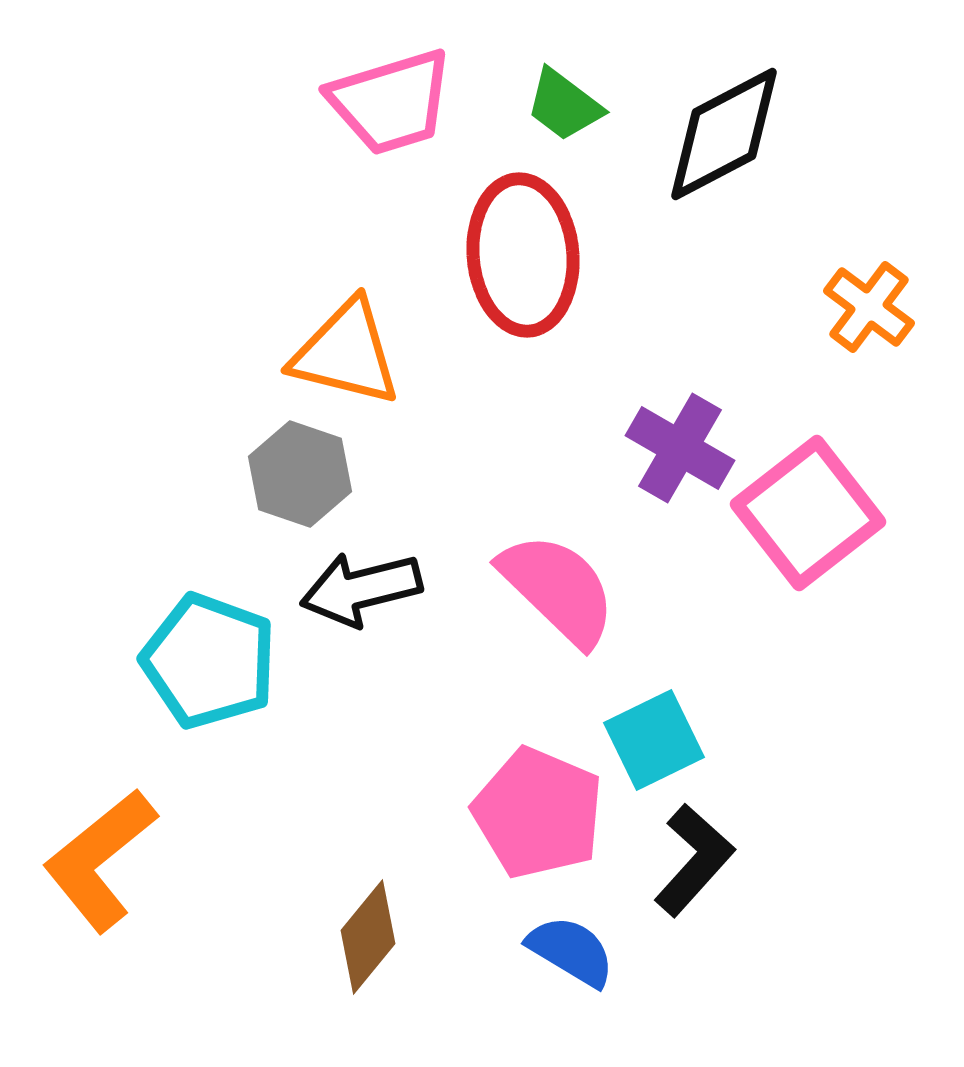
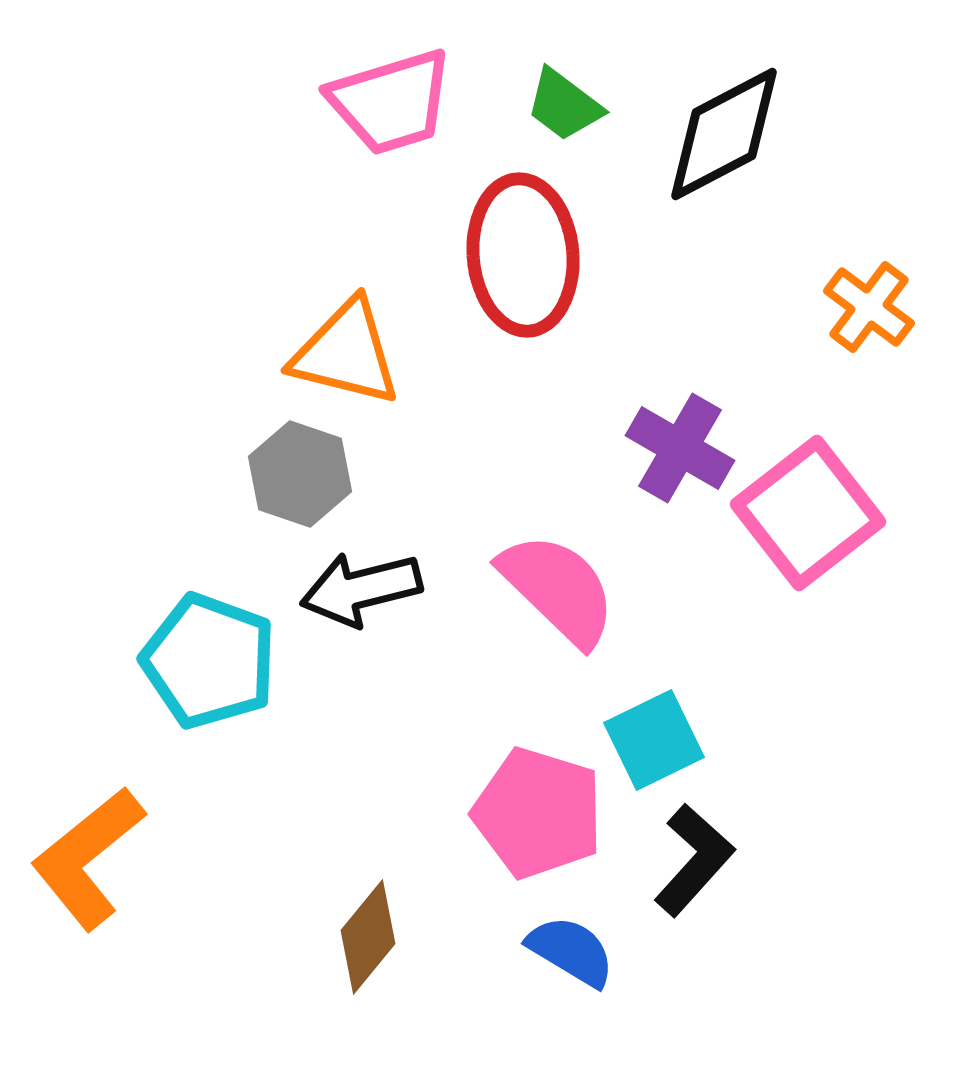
pink pentagon: rotated 6 degrees counterclockwise
orange L-shape: moved 12 px left, 2 px up
